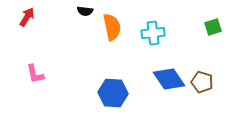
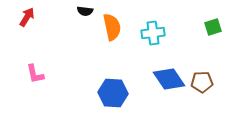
brown pentagon: rotated 20 degrees counterclockwise
